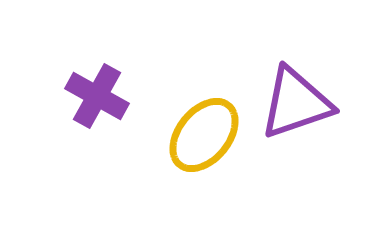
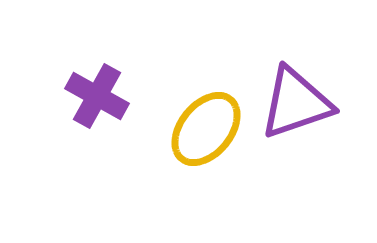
yellow ellipse: moved 2 px right, 6 px up
